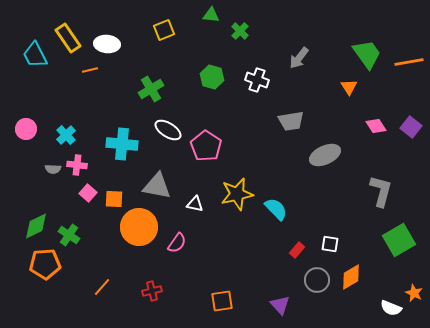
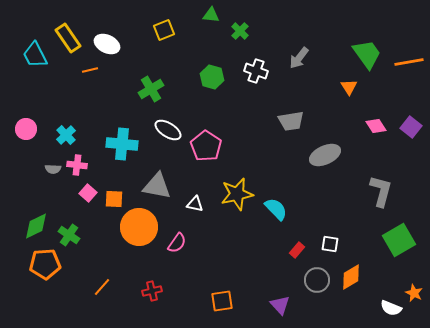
white ellipse at (107, 44): rotated 20 degrees clockwise
white cross at (257, 80): moved 1 px left, 9 px up
